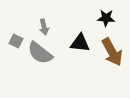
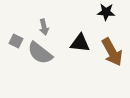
black star: moved 6 px up
